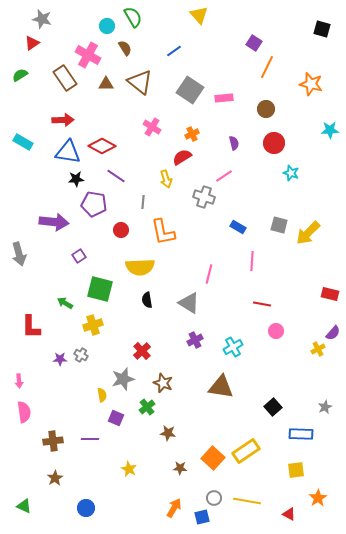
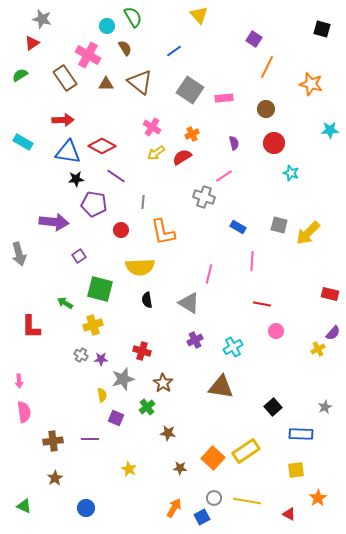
purple square at (254, 43): moved 4 px up
yellow arrow at (166, 179): moved 10 px left, 26 px up; rotated 72 degrees clockwise
red cross at (142, 351): rotated 30 degrees counterclockwise
purple star at (60, 359): moved 41 px right
brown star at (163, 383): rotated 12 degrees clockwise
blue square at (202, 517): rotated 14 degrees counterclockwise
